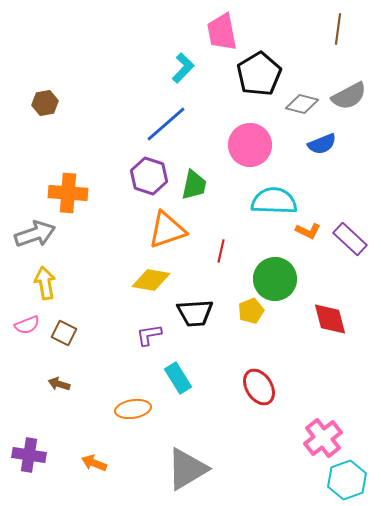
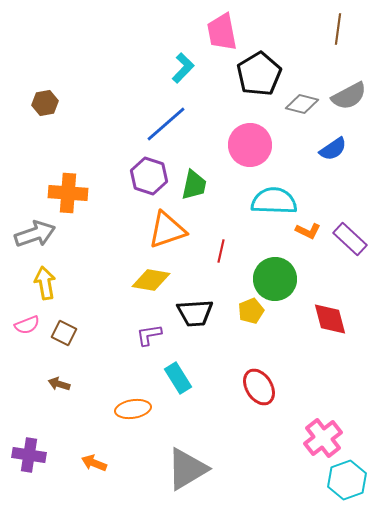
blue semicircle: moved 11 px right, 5 px down; rotated 12 degrees counterclockwise
